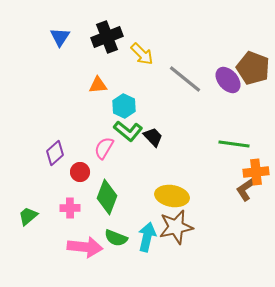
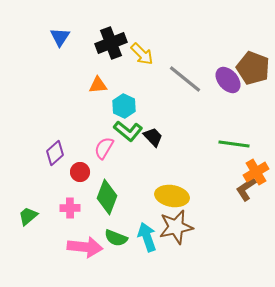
black cross: moved 4 px right, 6 px down
orange cross: rotated 25 degrees counterclockwise
cyan arrow: rotated 32 degrees counterclockwise
